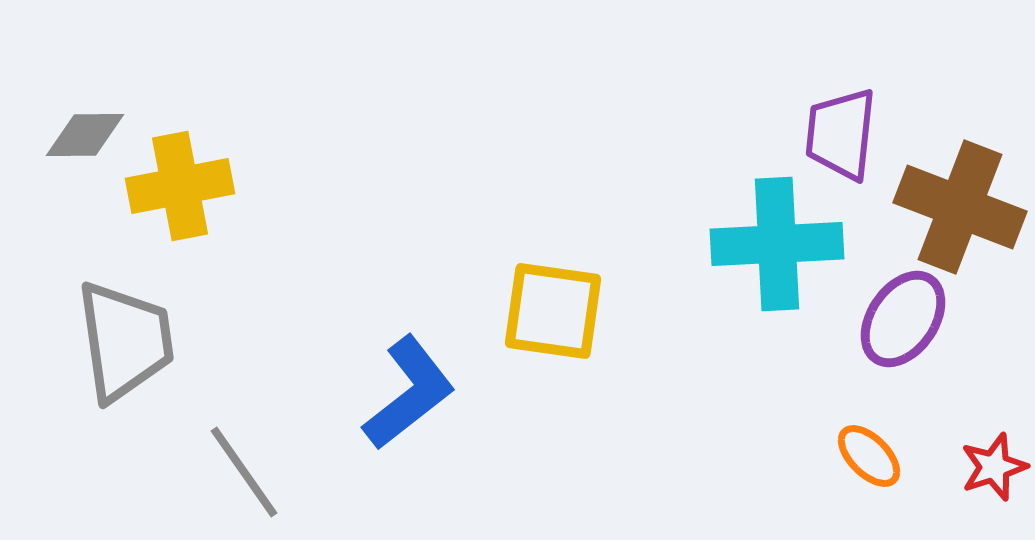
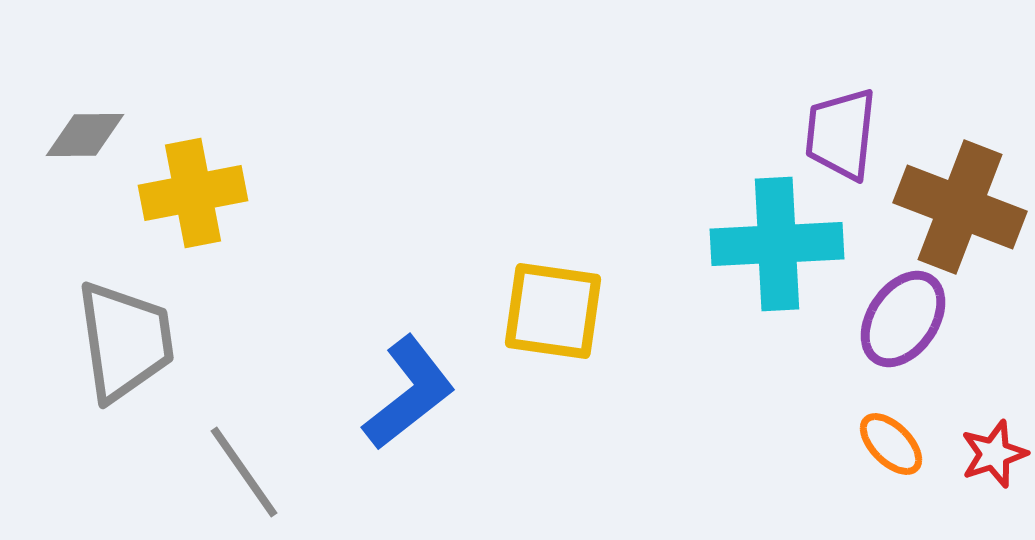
yellow cross: moved 13 px right, 7 px down
orange ellipse: moved 22 px right, 12 px up
red star: moved 13 px up
